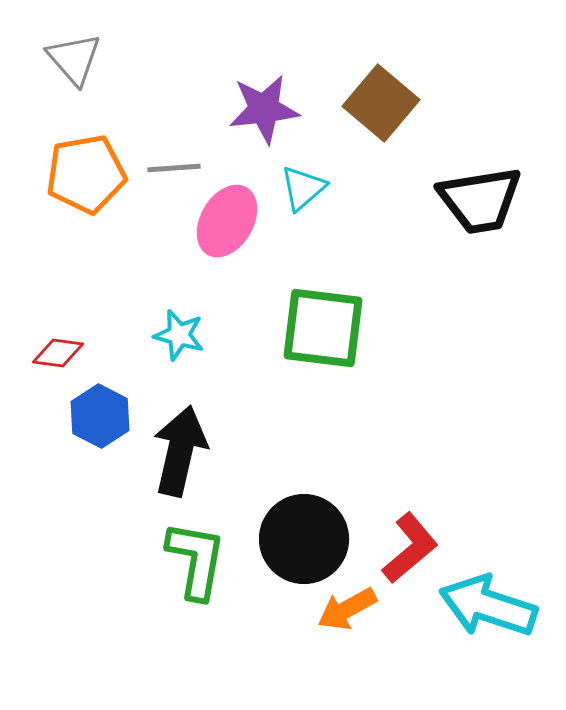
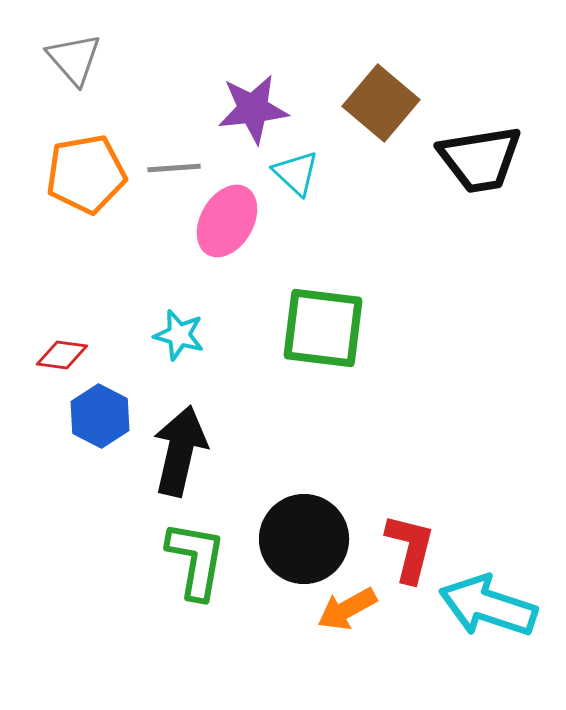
purple star: moved 11 px left
cyan triangle: moved 7 px left, 15 px up; rotated 36 degrees counterclockwise
black trapezoid: moved 41 px up
red diamond: moved 4 px right, 2 px down
red L-shape: rotated 36 degrees counterclockwise
